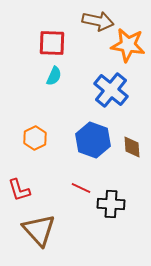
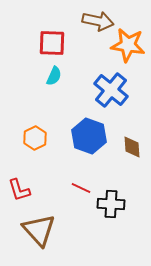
blue hexagon: moved 4 px left, 4 px up
